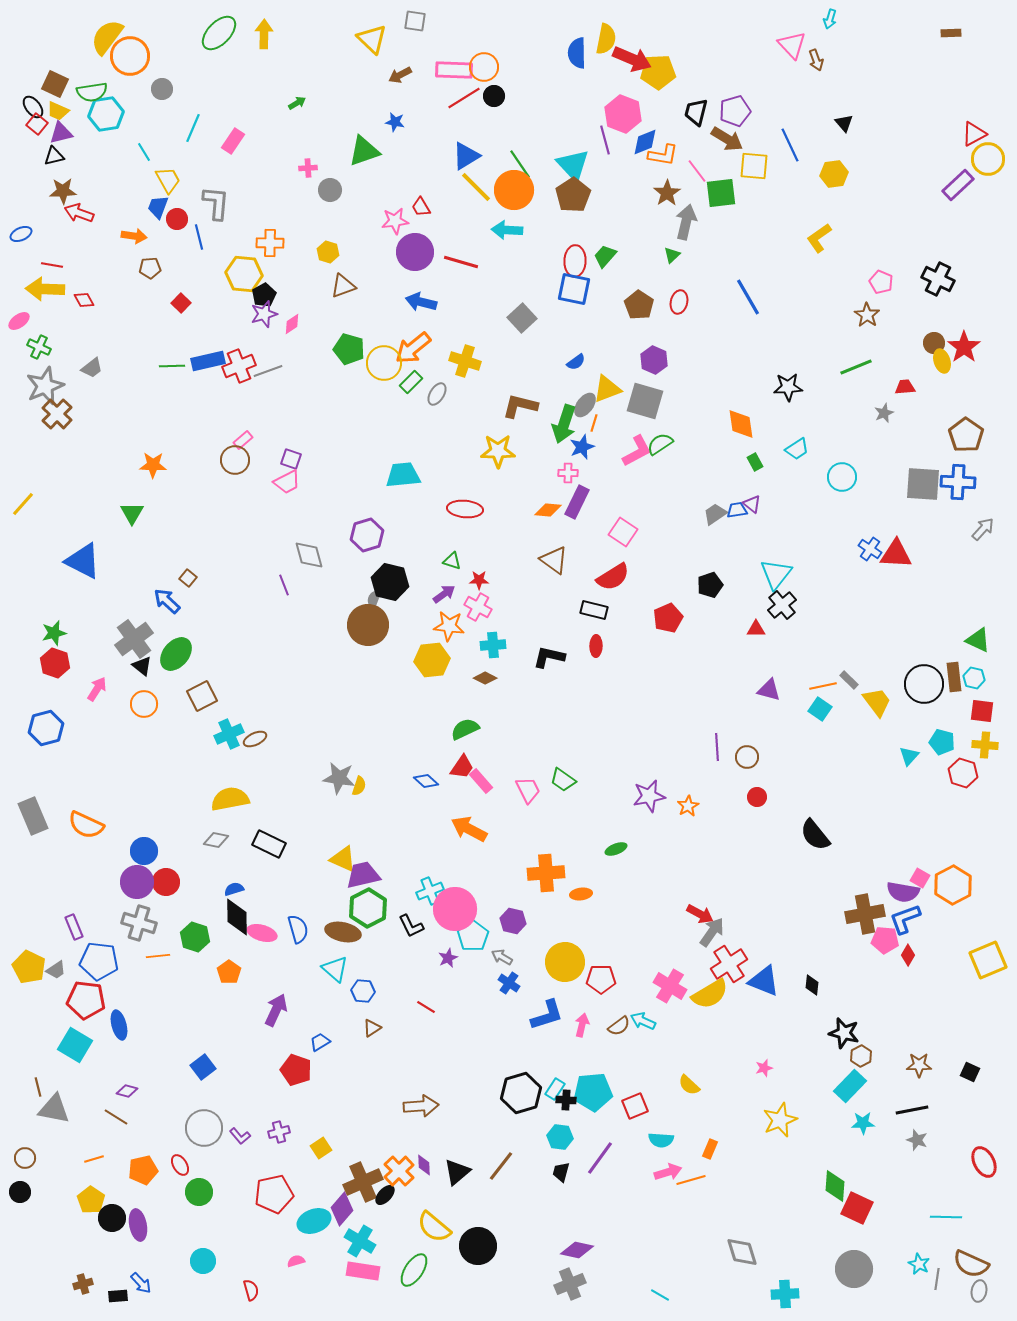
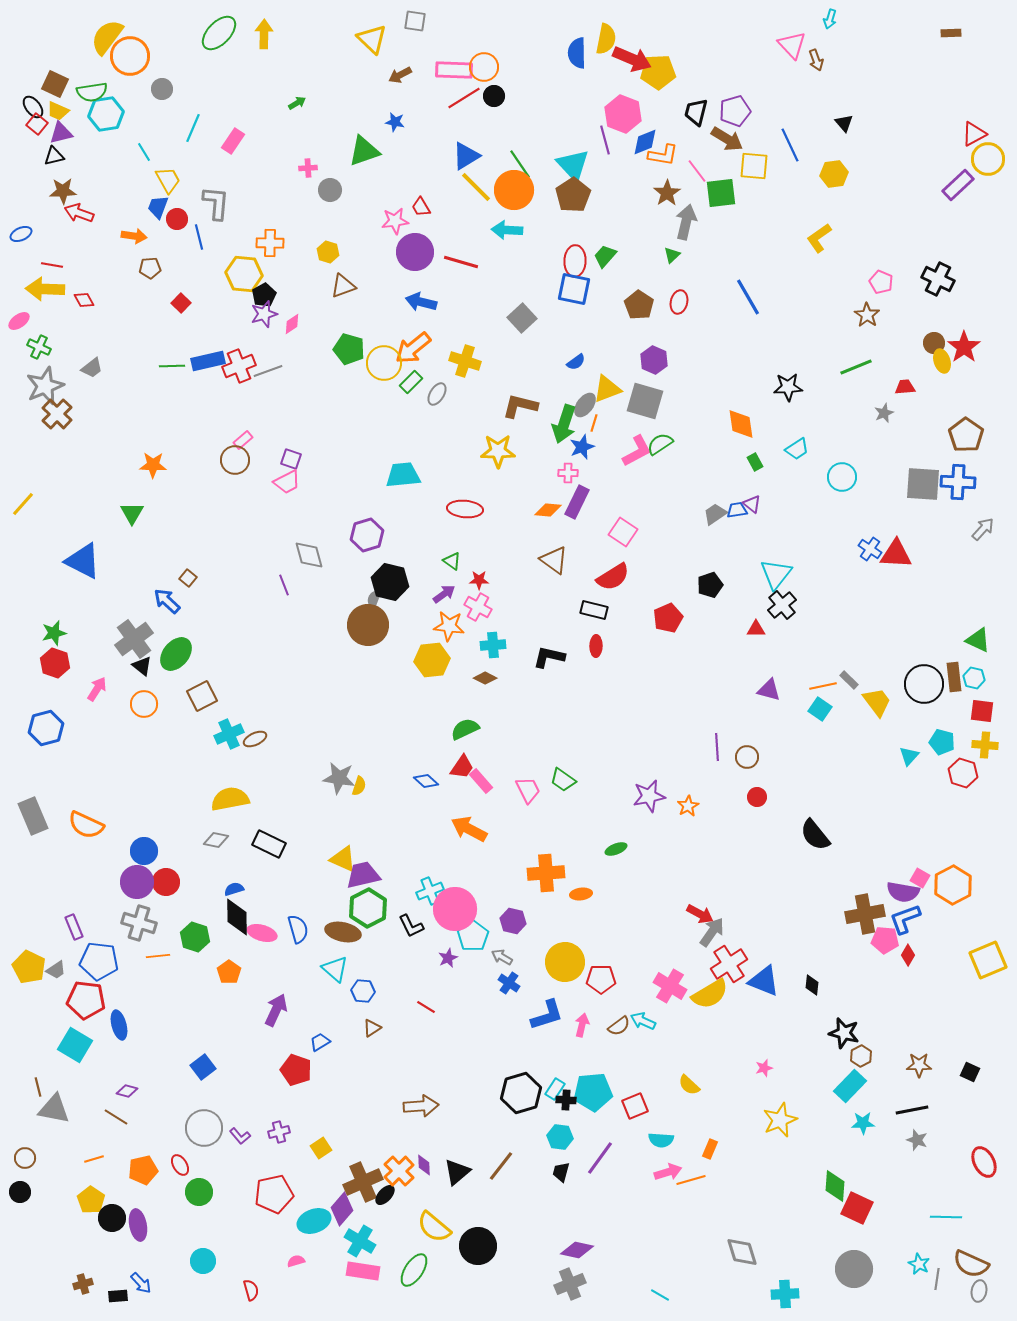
green triangle at (452, 561): rotated 18 degrees clockwise
